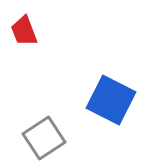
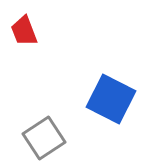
blue square: moved 1 px up
